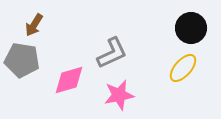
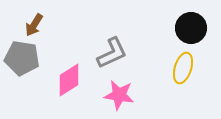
gray pentagon: moved 2 px up
yellow ellipse: rotated 24 degrees counterclockwise
pink diamond: rotated 16 degrees counterclockwise
pink star: rotated 20 degrees clockwise
